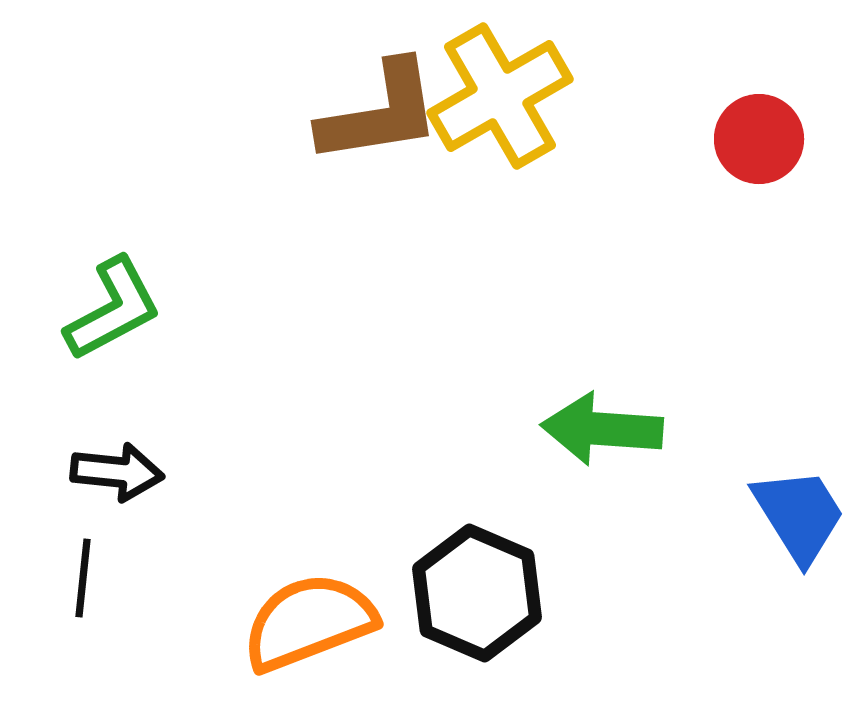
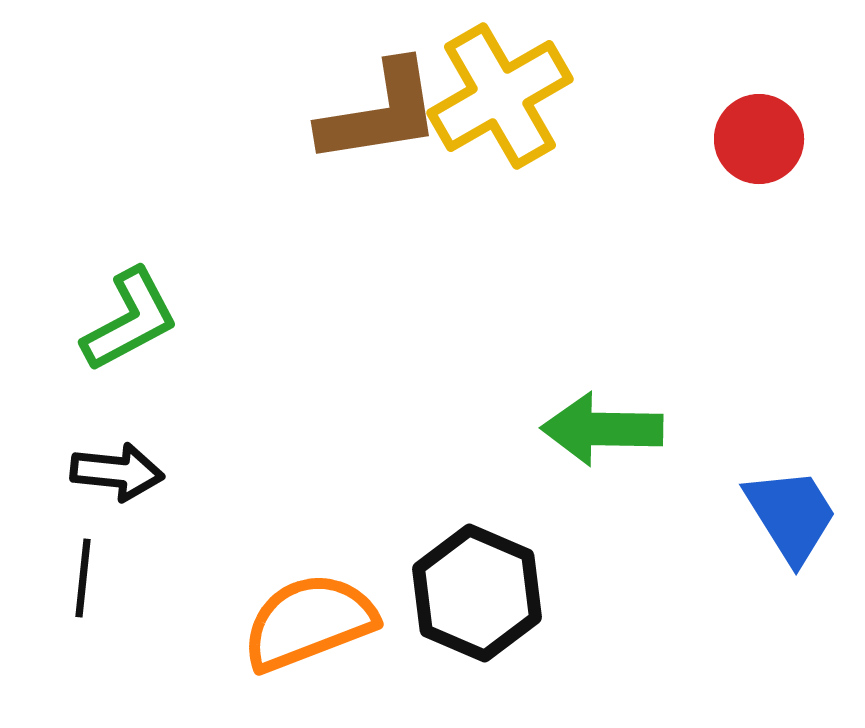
green L-shape: moved 17 px right, 11 px down
green arrow: rotated 3 degrees counterclockwise
blue trapezoid: moved 8 px left
